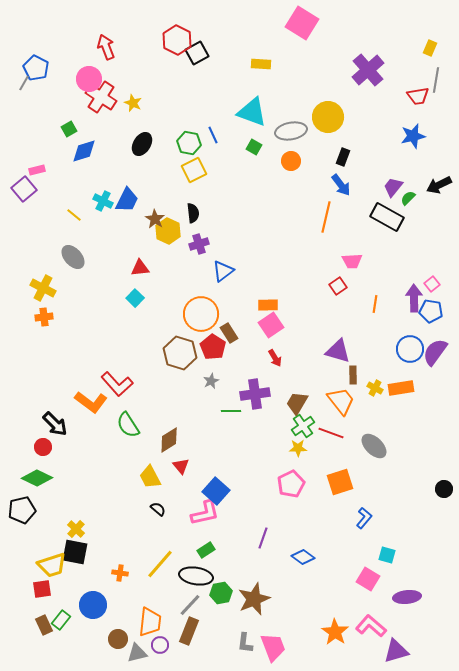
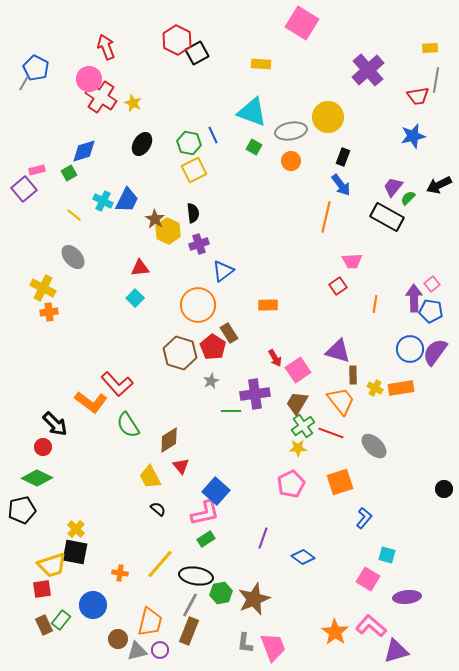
yellow rectangle at (430, 48): rotated 63 degrees clockwise
green square at (69, 129): moved 44 px down
orange circle at (201, 314): moved 3 px left, 9 px up
orange cross at (44, 317): moved 5 px right, 5 px up
pink square at (271, 325): moved 27 px right, 45 px down
green rectangle at (206, 550): moved 11 px up
gray line at (190, 605): rotated 15 degrees counterclockwise
orange trapezoid at (150, 622): rotated 8 degrees clockwise
purple circle at (160, 645): moved 5 px down
gray triangle at (137, 653): moved 2 px up
